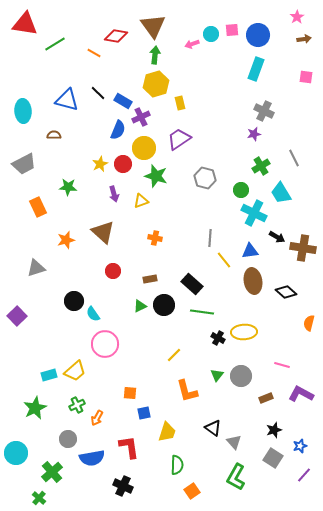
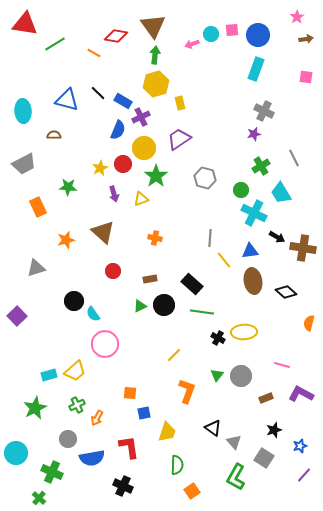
brown arrow at (304, 39): moved 2 px right
yellow star at (100, 164): moved 4 px down
green star at (156, 176): rotated 20 degrees clockwise
yellow triangle at (141, 201): moved 2 px up
orange L-shape at (187, 391): rotated 145 degrees counterclockwise
gray square at (273, 458): moved 9 px left
green cross at (52, 472): rotated 25 degrees counterclockwise
